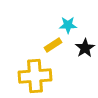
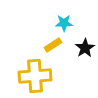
cyan star: moved 4 px left, 2 px up
